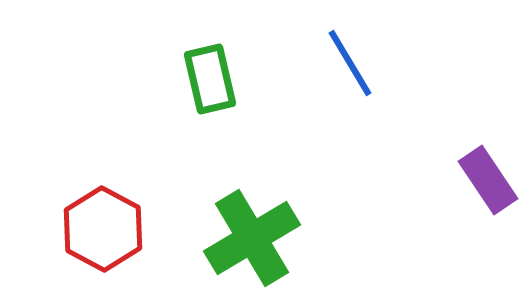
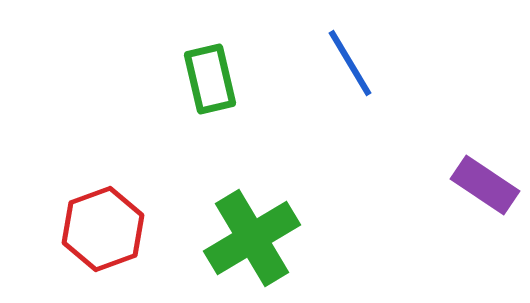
purple rectangle: moved 3 px left, 5 px down; rotated 22 degrees counterclockwise
red hexagon: rotated 12 degrees clockwise
